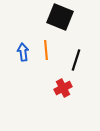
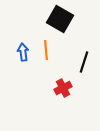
black square: moved 2 px down; rotated 8 degrees clockwise
black line: moved 8 px right, 2 px down
